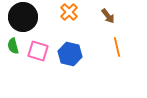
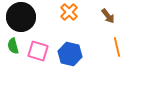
black circle: moved 2 px left
